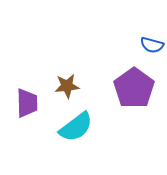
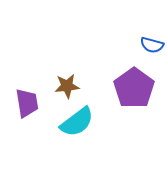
purple trapezoid: rotated 8 degrees counterclockwise
cyan semicircle: moved 1 px right, 5 px up
